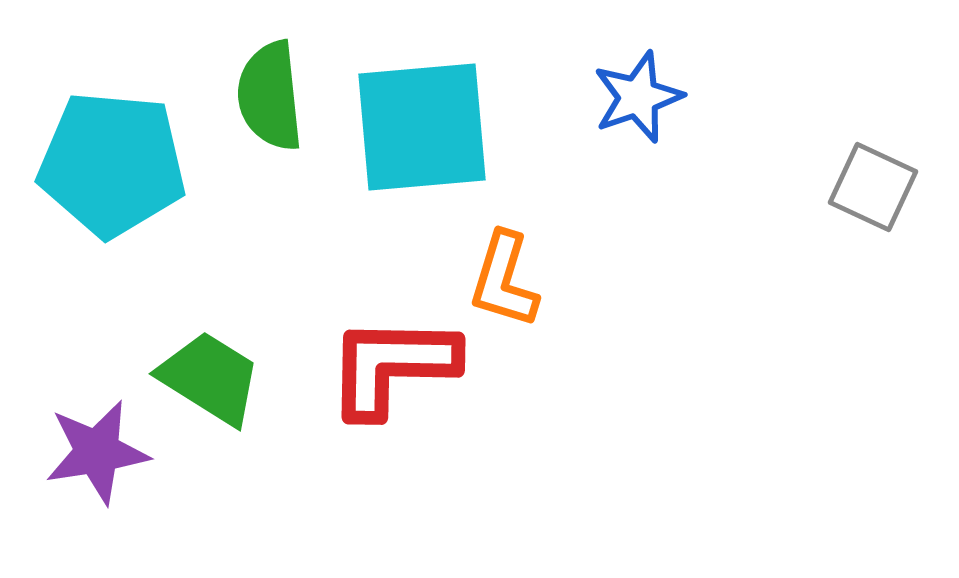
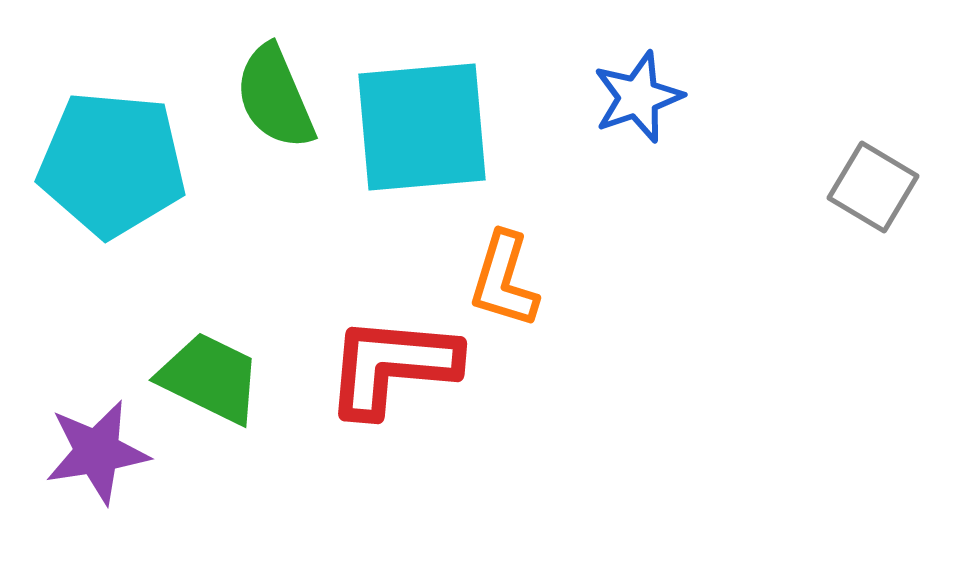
green semicircle: moved 5 px right, 1 px down; rotated 17 degrees counterclockwise
gray square: rotated 6 degrees clockwise
red L-shape: rotated 4 degrees clockwise
green trapezoid: rotated 6 degrees counterclockwise
